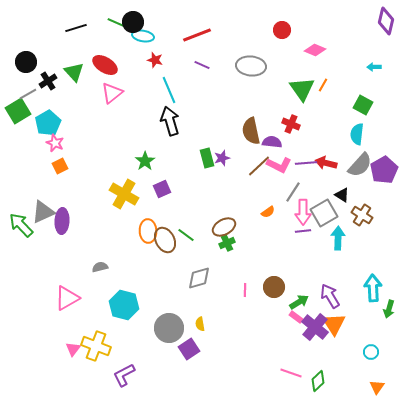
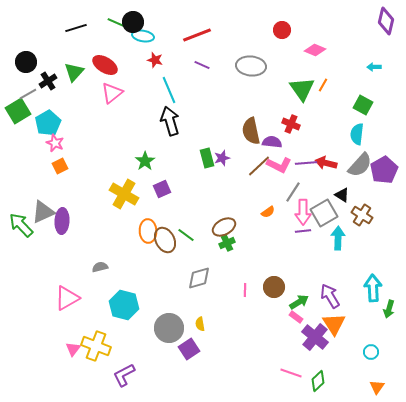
green triangle at (74, 72): rotated 25 degrees clockwise
purple cross at (315, 327): moved 10 px down
